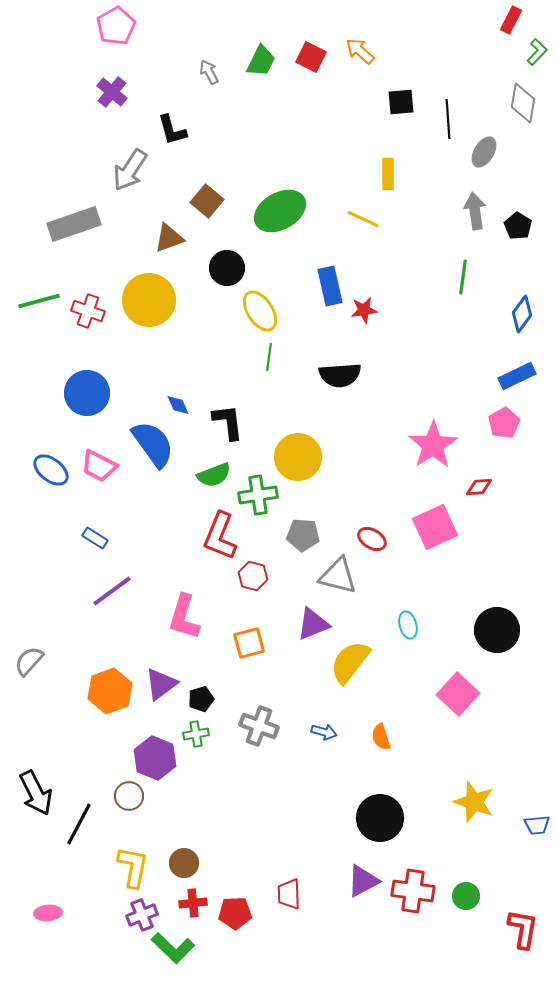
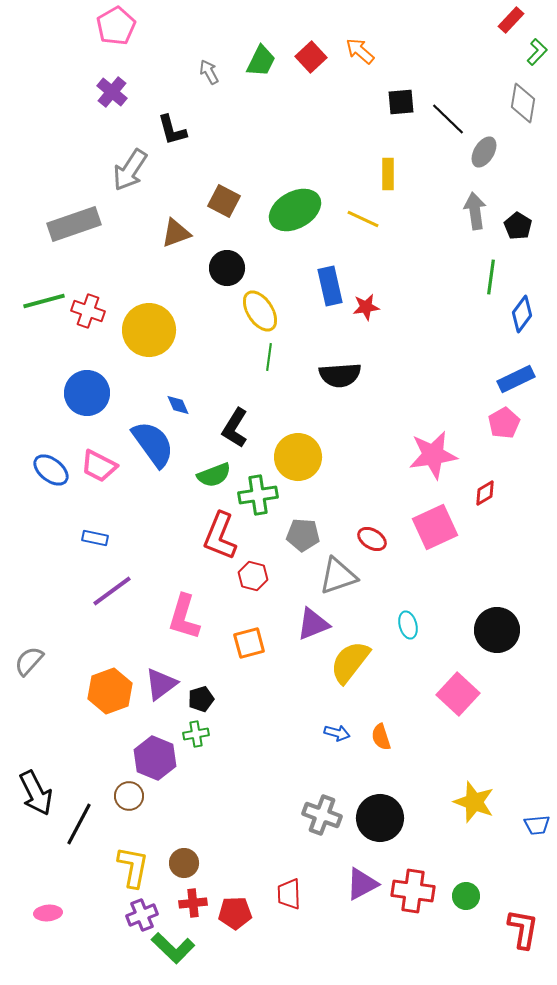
red rectangle at (511, 20): rotated 16 degrees clockwise
red square at (311, 57): rotated 20 degrees clockwise
black line at (448, 119): rotated 42 degrees counterclockwise
brown square at (207, 201): moved 17 px right; rotated 12 degrees counterclockwise
green ellipse at (280, 211): moved 15 px right, 1 px up
brown triangle at (169, 238): moved 7 px right, 5 px up
green line at (463, 277): moved 28 px right
yellow circle at (149, 300): moved 30 px down
green line at (39, 301): moved 5 px right
red star at (364, 310): moved 2 px right, 3 px up
blue rectangle at (517, 376): moved 1 px left, 3 px down
black L-shape at (228, 422): moved 7 px right, 6 px down; rotated 141 degrees counterclockwise
pink star at (433, 445): moved 10 px down; rotated 24 degrees clockwise
red diamond at (479, 487): moved 6 px right, 6 px down; rotated 28 degrees counterclockwise
blue rectangle at (95, 538): rotated 20 degrees counterclockwise
gray triangle at (338, 576): rotated 33 degrees counterclockwise
gray cross at (259, 726): moved 63 px right, 89 px down
blue arrow at (324, 732): moved 13 px right, 1 px down
purple triangle at (363, 881): moved 1 px left, 3 px down
